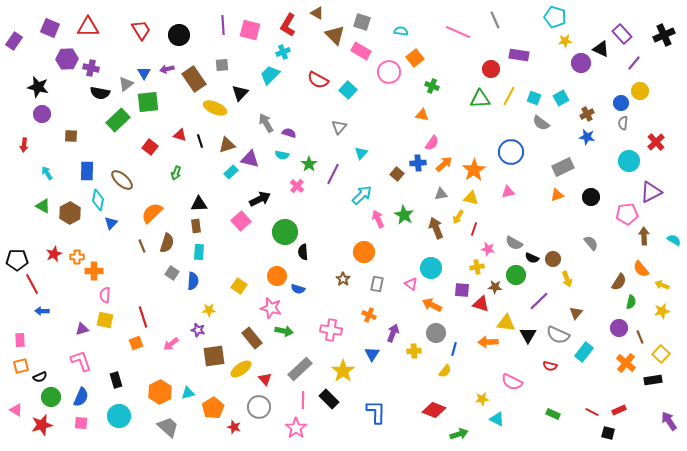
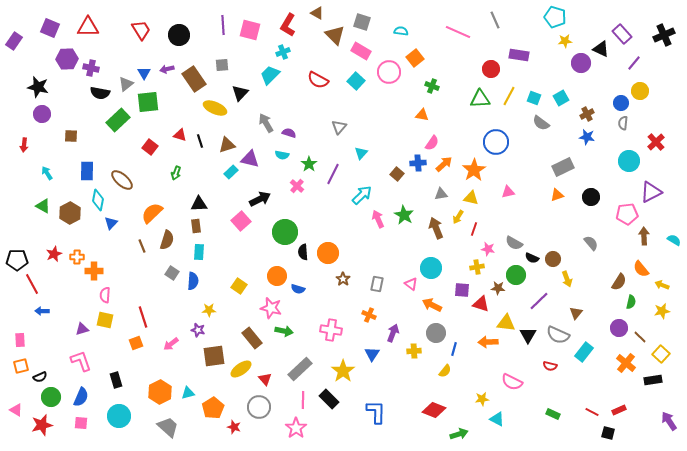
cyan square at (348, 90): moved 8 px right, 9 px up
blue circle at (511, 152): moved 15 px left, 10 px up
brown semicircle at (167, 243): moved 3 px up
orange circle at (364, 252): moved 36 px left, 1 px down
brown star at (495, 287): moved 3 px right, 1 px down
brown line at (640, 337): rotated 24 degrees counterclockwise
